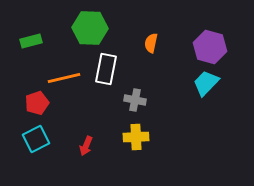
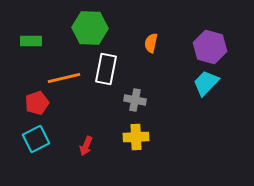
green rectangle: rotated 15 degrees clockwise
